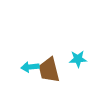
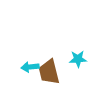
brown trapezoid: moved 2 px down
